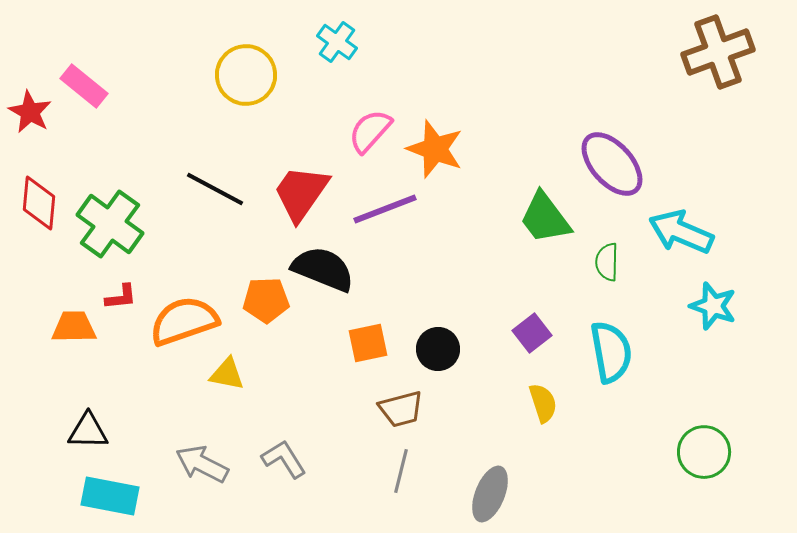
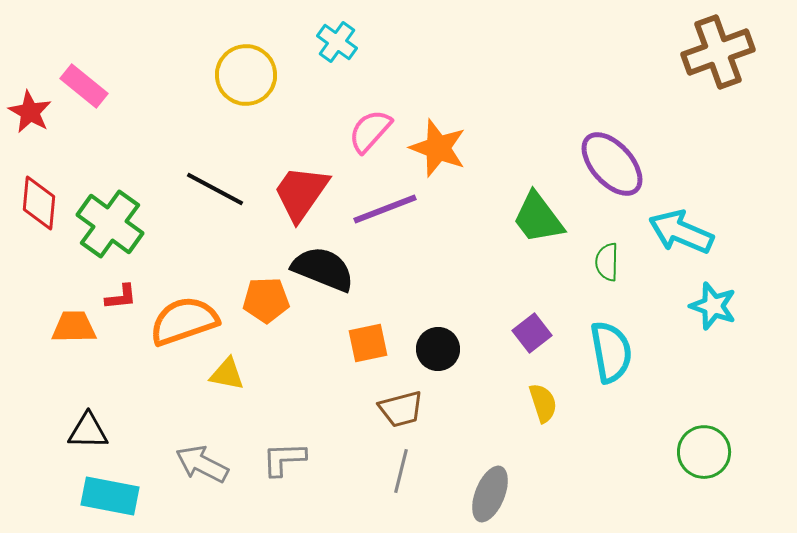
orange star: moved 3 px right, 1 px up
green trapezoid: moved 7 px left
gray L-shape: rotated 60 degrees counterclockwise
